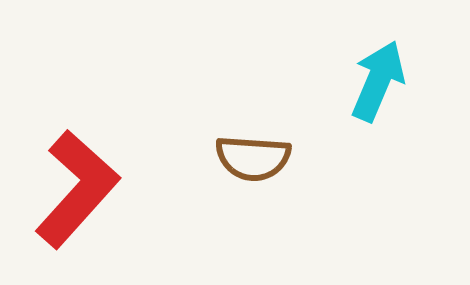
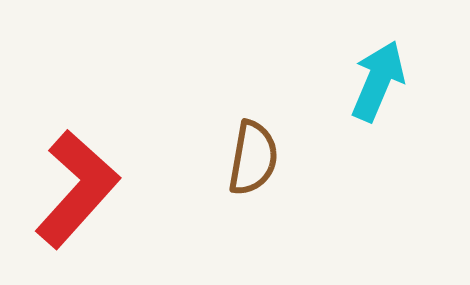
brown semicircle: rotated 84 degrees counterclockwise
